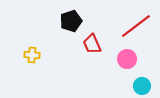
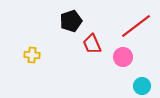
pink circle: moved 4 px left, 2 px up
